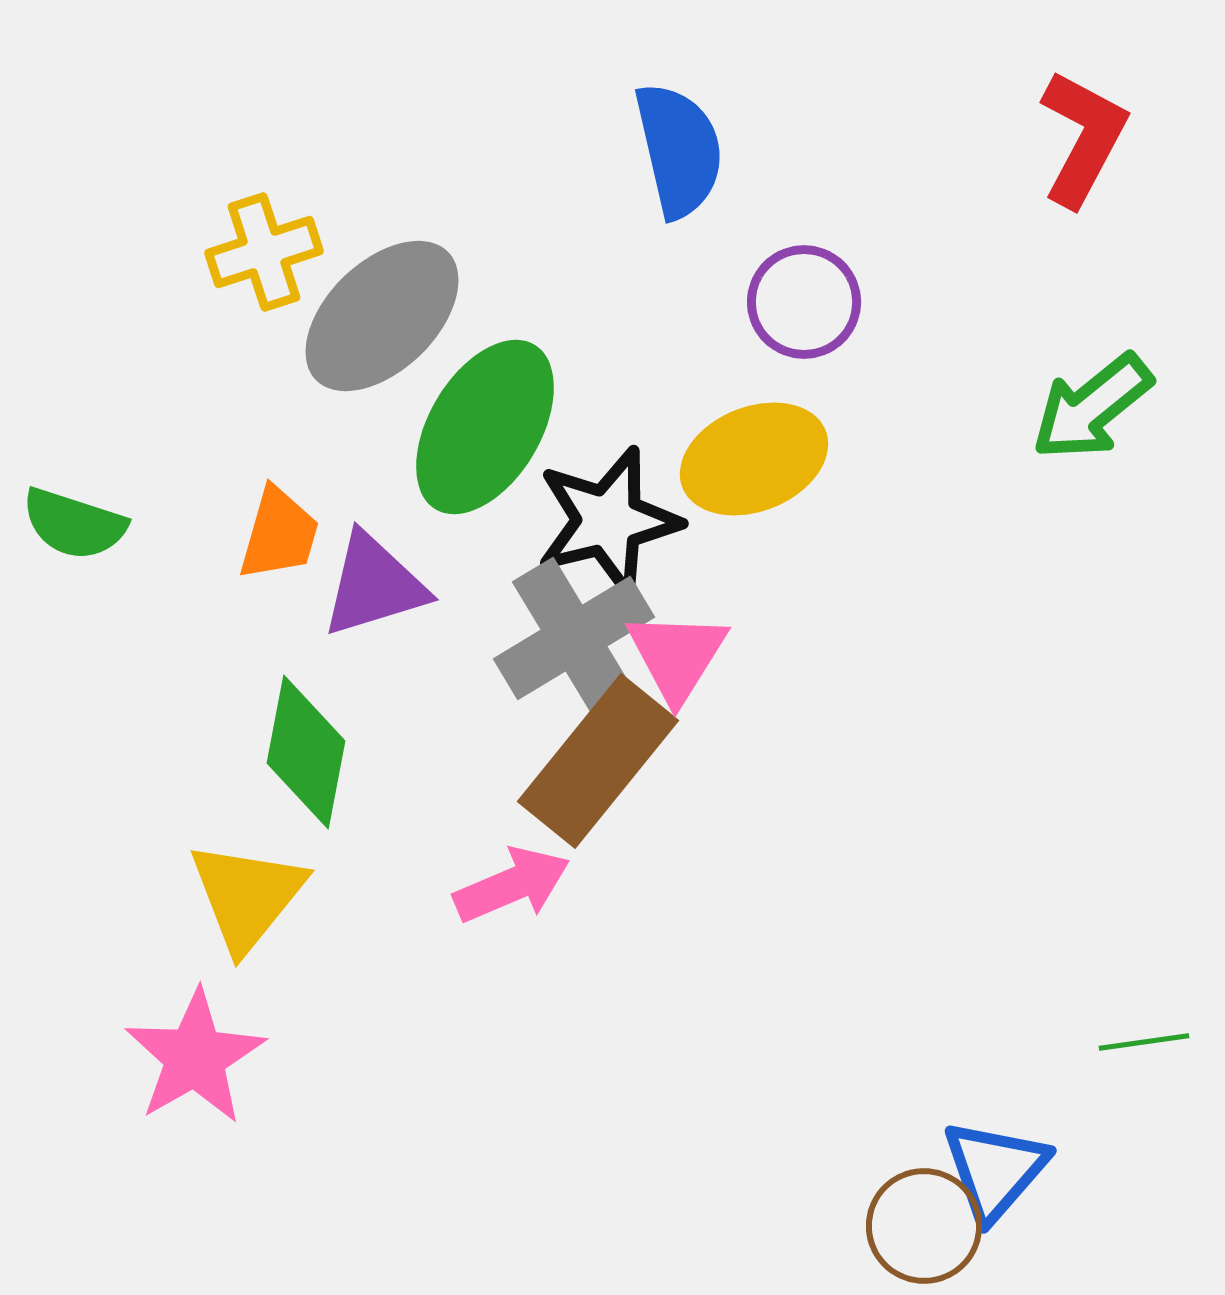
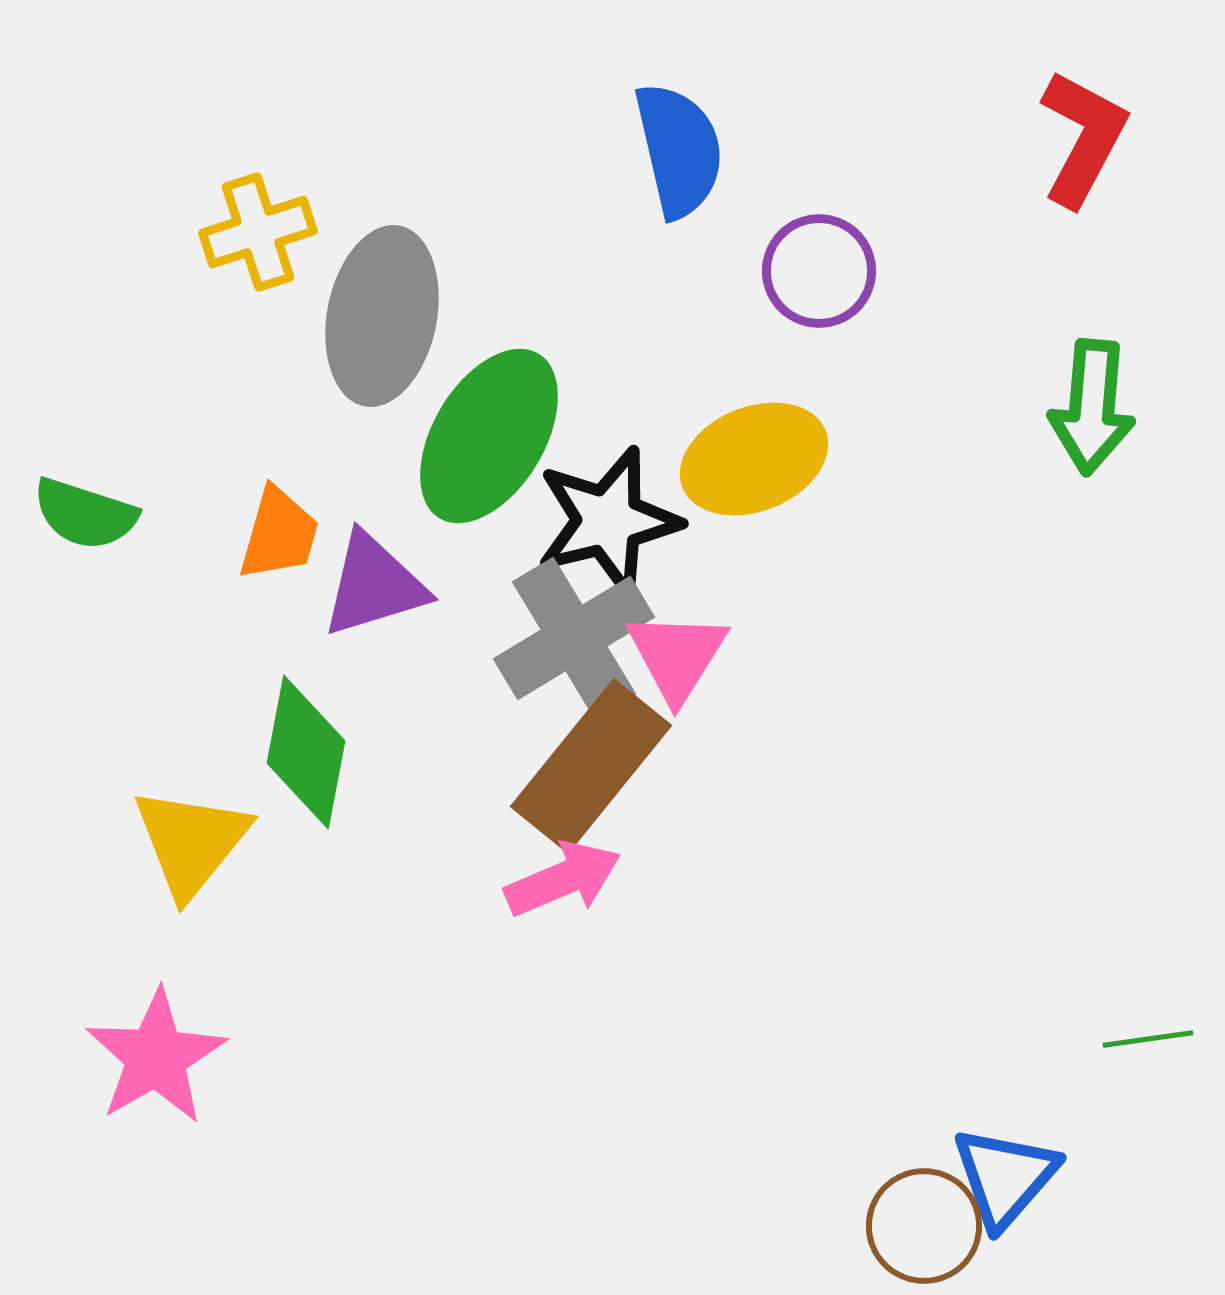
yellow cross: moved 6 px left, 20 px up
purple circle: moved 15 px right, 31 px up
gray ellipse: rotated 35 degrees counterclockwise
green arrow: rotated 46 degrees counterclockwise
green ellipse: moved 4 px right, 9 px down
green semicircle: moved 11 px right, 10 px up
brown rectangle: moved 7 px left, 5 px down
pink arrow: moved 51 px right, 6 px up
yellow triangle: moved 56 px left, 54 px up
green line: moved 4 px right, 3 px up
pink star: moved 39 px left
blue triangle: moved 10 px right, 7 px down
